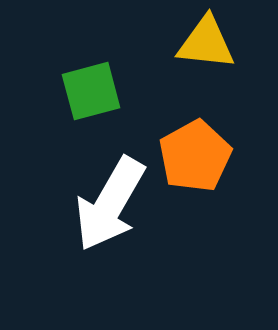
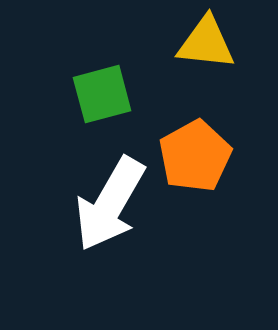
green square: moved 11 px right, 3 px down
